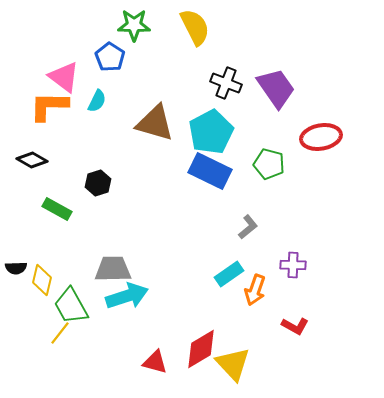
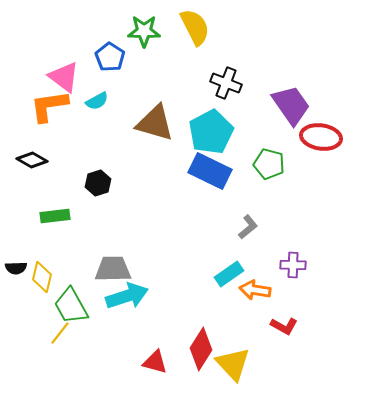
green star: moved 10 px right, 6 px down
purple trapezoid: moved 15 px right, 17 px down
cyan semicircle: rotated 35 degrees clockwise
orange L-shape: rotated 9 degrees counterclockwise
red ellipse: rotated 18 degrees clockwise
green rectangle: moved 2 px left, 7 px down; rotated 36 degrees counterclockwise
yellow diamond: moved 3 px up
orange arrow: rotated 80 degrees clockwise
red L-shape: moved 11 px left
red diamond: rotated 27 degrees counterclockwise
